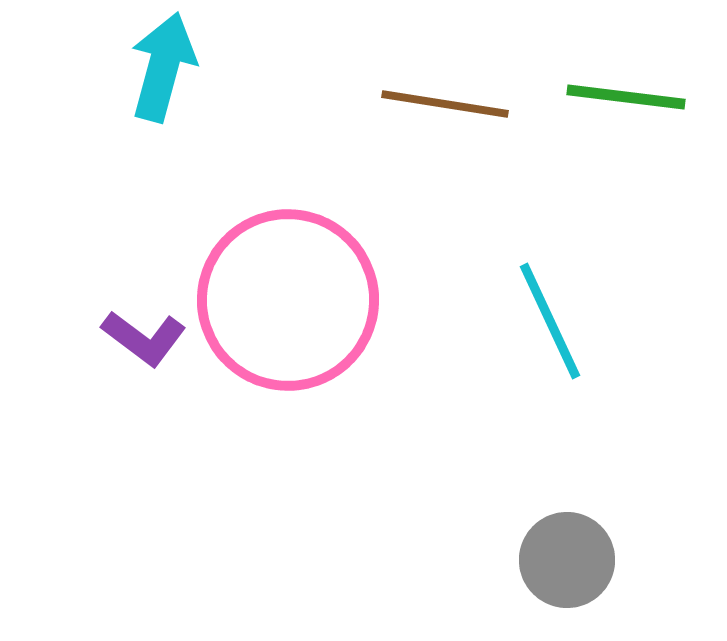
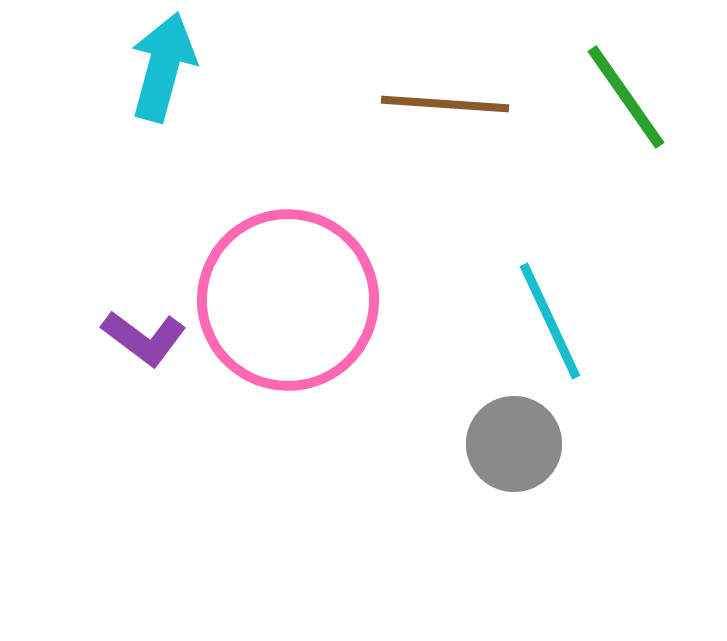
green line: rotated 48 degrees clockwise
brown line: rotated 5 degrees counterclockwise
gray circle: moved 53 px left, 116 px up
